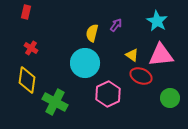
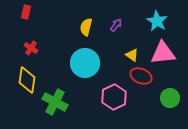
yellow semicircle: moved 6 px left, 6 px up
pink triangle: moved 2 px right, 2 px up
pink hexagon: moved 6 px right, 3 px down
